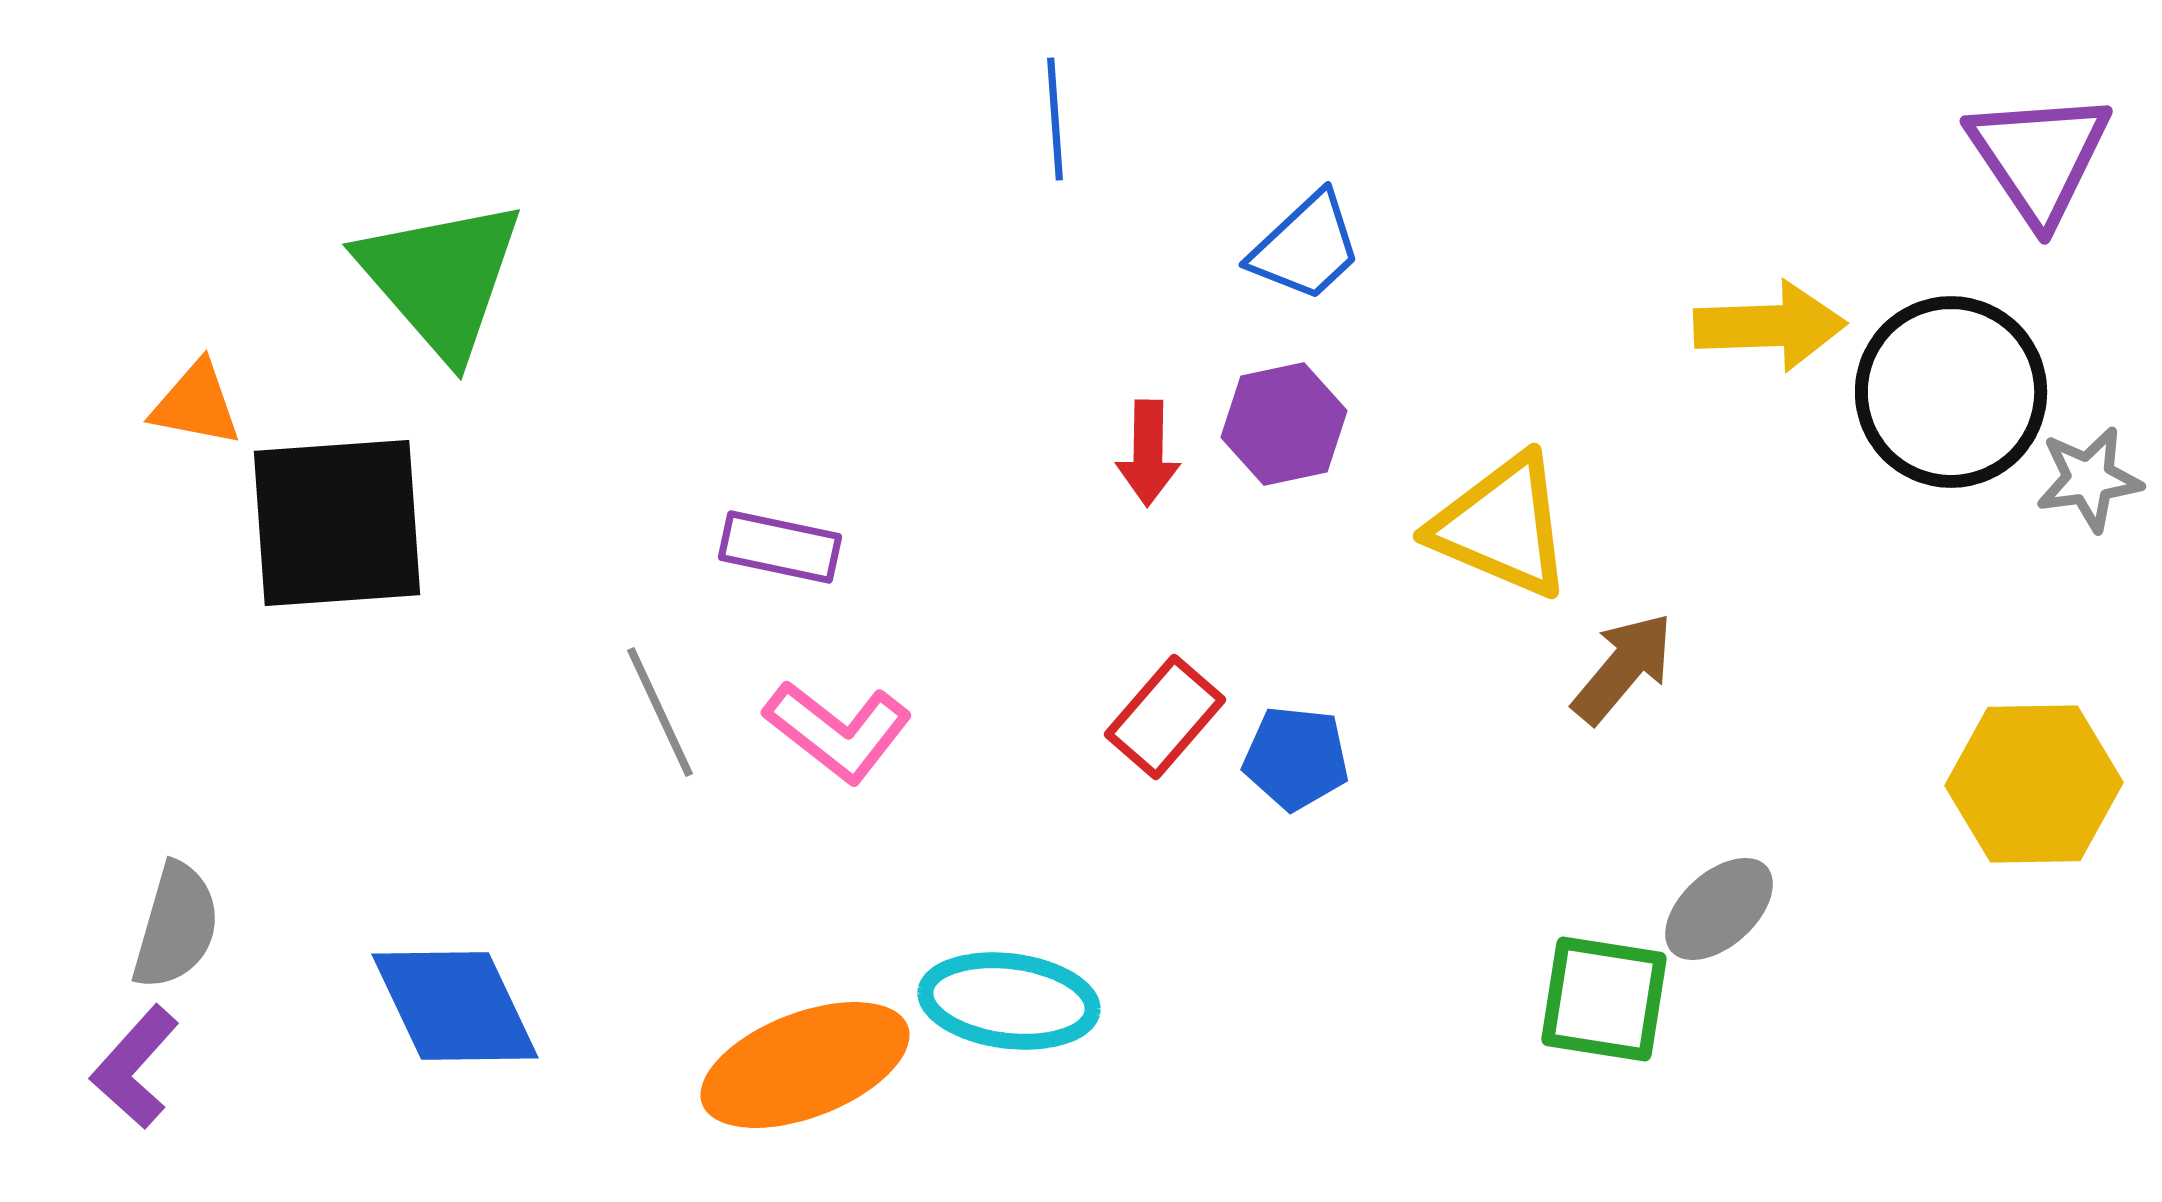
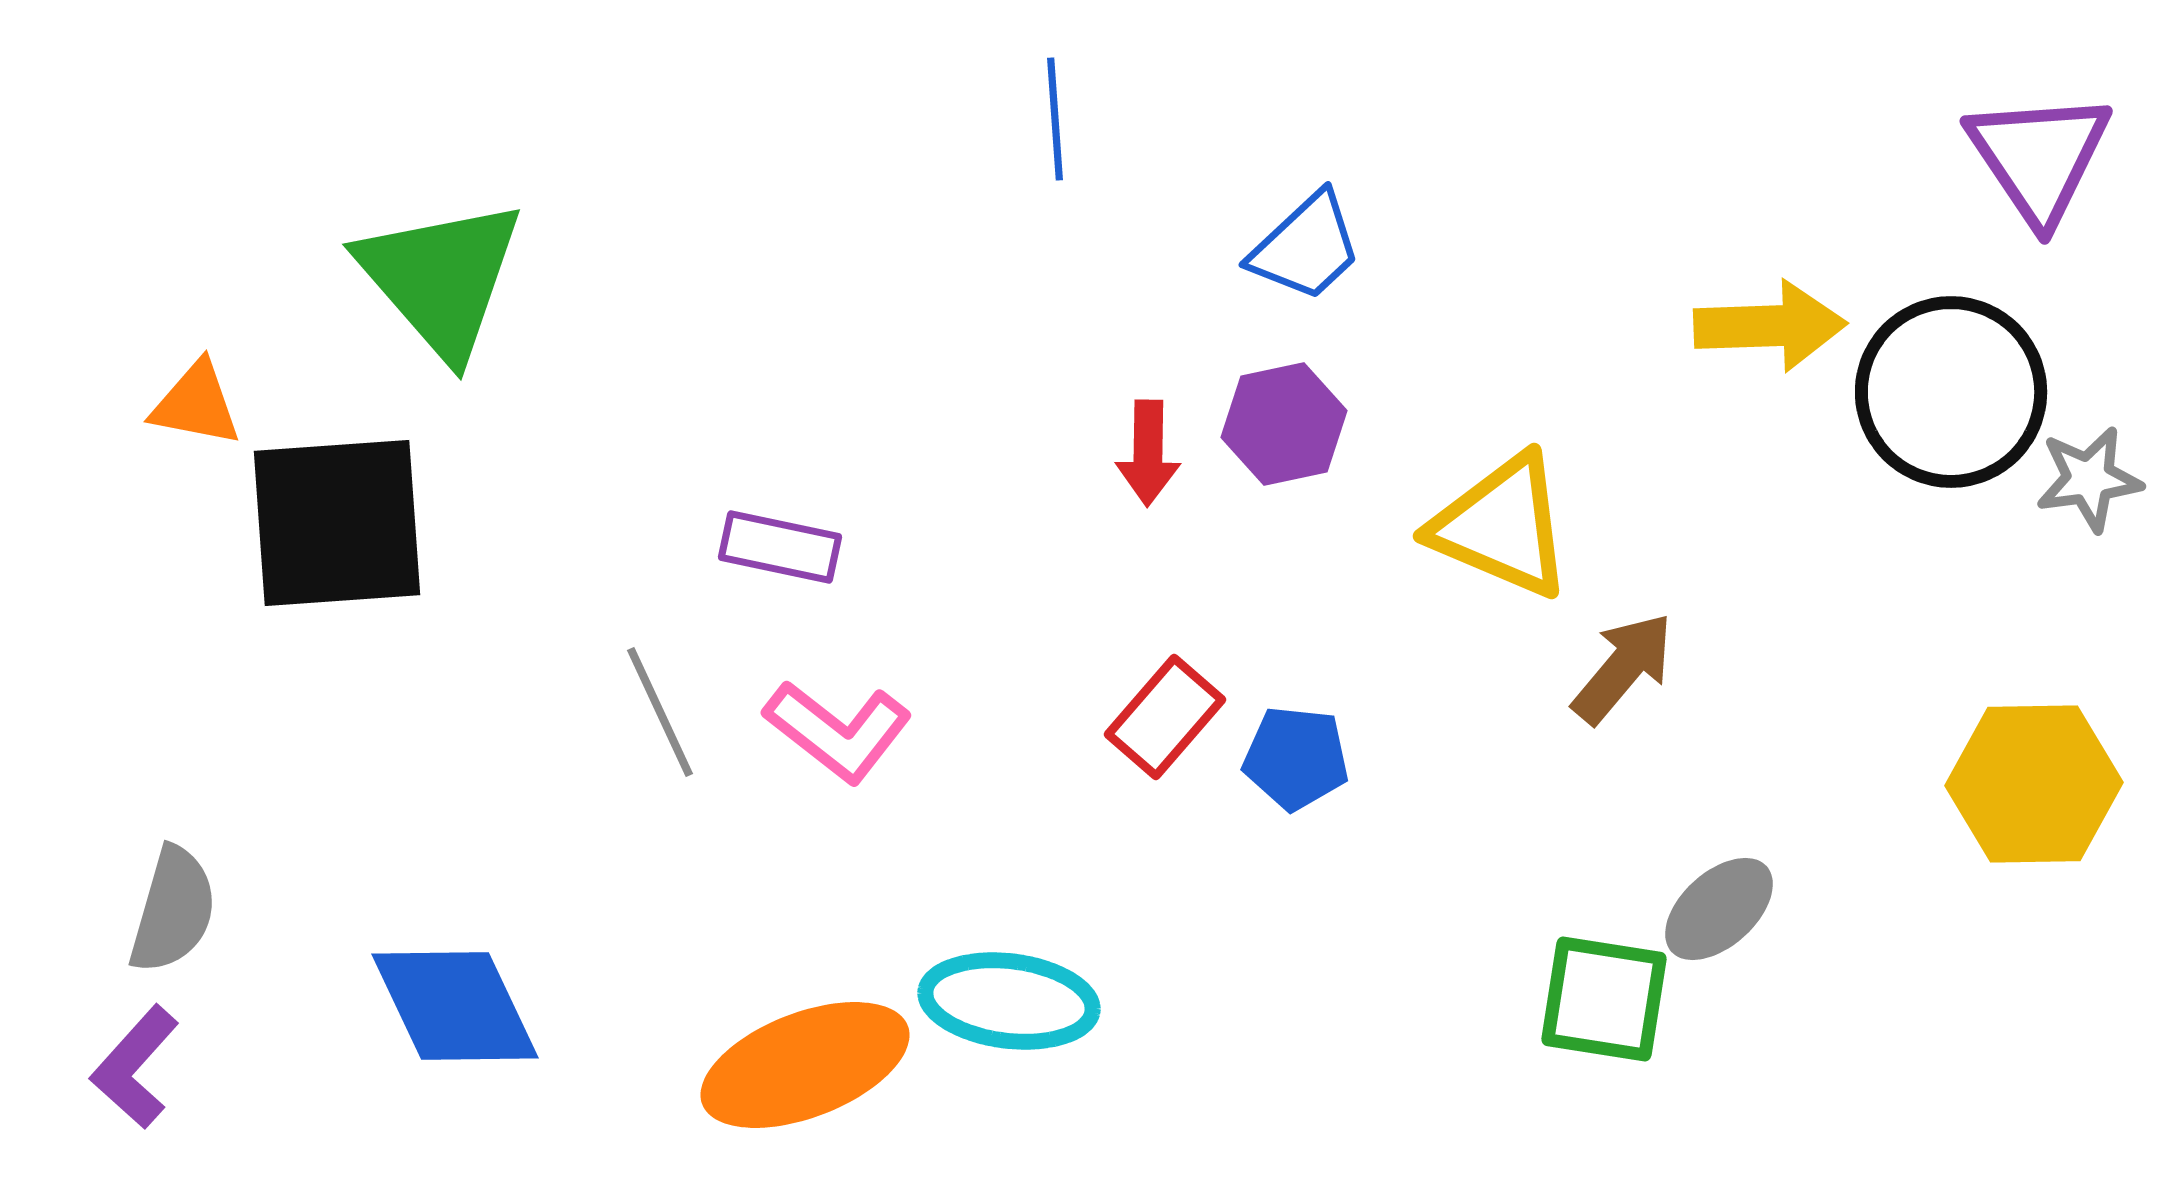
gray semicircle: moved 3 px left, 16 px up
